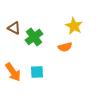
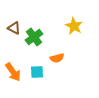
orange semicircle: moved 8 px left, 11 px down
